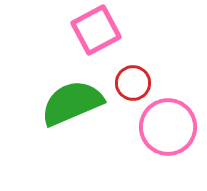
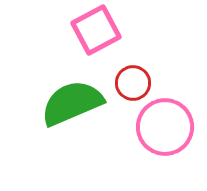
pink circle: moved 3 px left
